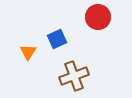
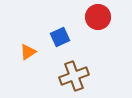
blue square: moved 3 px right, 2 px up
orange triangle: rotated 24 degrees clockwise
